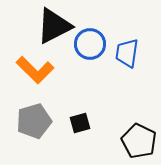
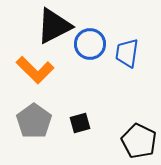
gray pentagon: rotated 20 degrees counterclockwise
